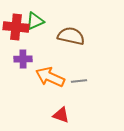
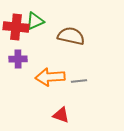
purple cross: moved 5 px left
orange arrow: rotated 28 degrees counterclockwise
